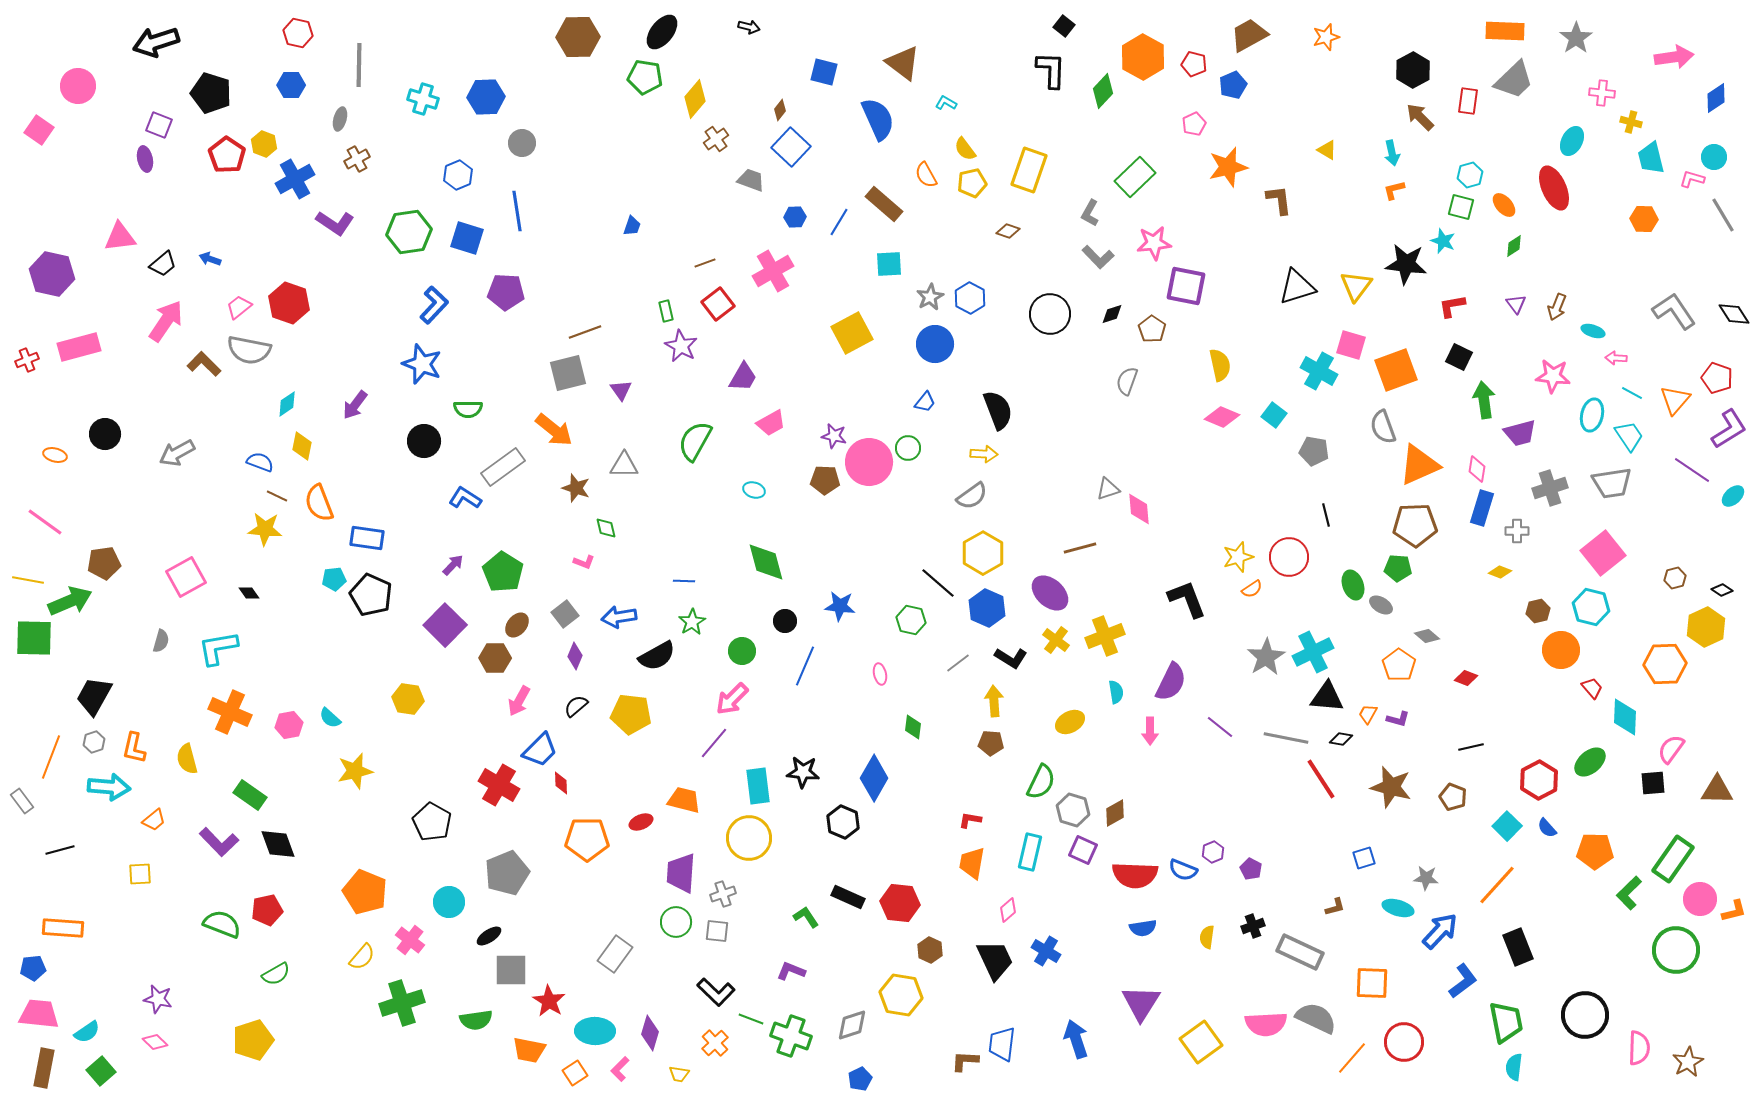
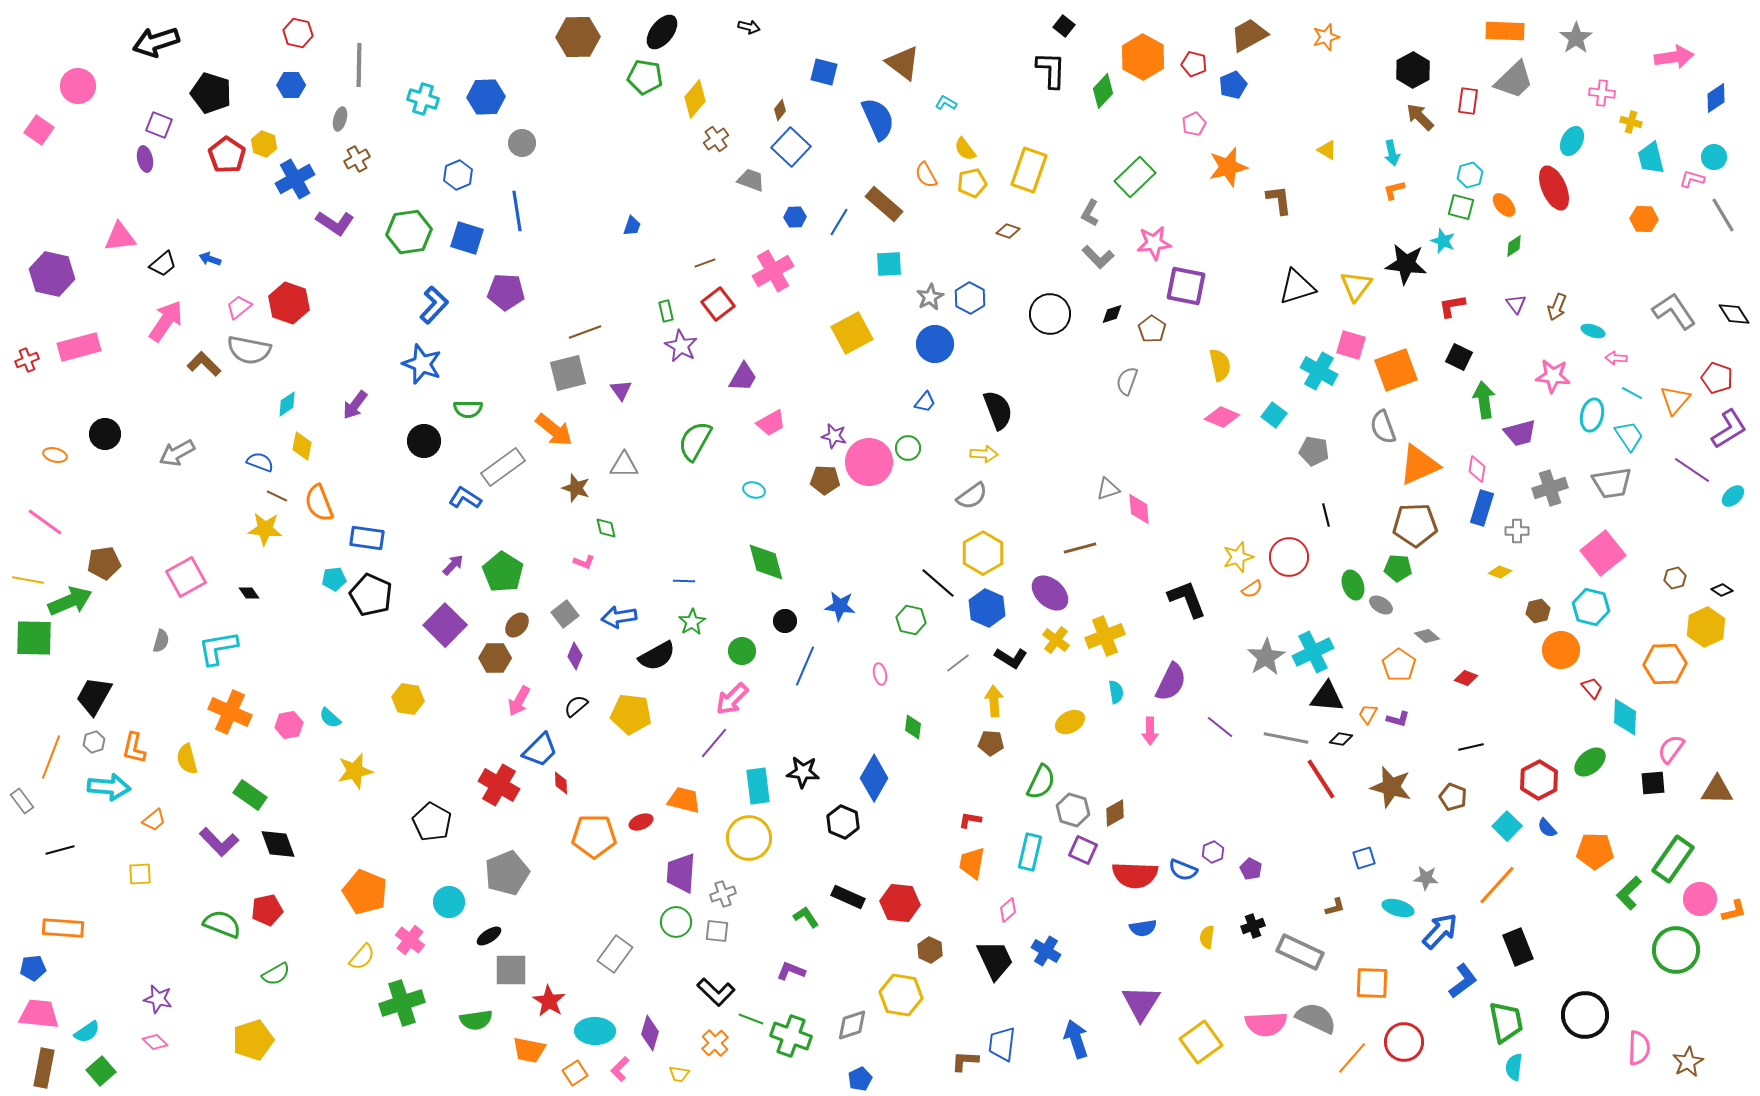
orange pentagon at (587, 839): moved 7 px right, 3 px up
